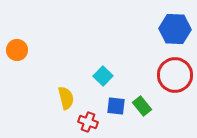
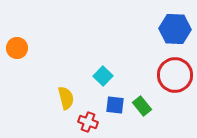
orange circle: moved 2 px up
blue square: moved 1 px left, 1 px up
